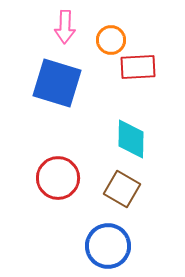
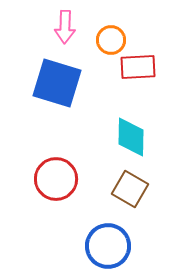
cyan diamond: moved 2 px up
red circle: moved 2 px left, 1 px down
brown square: moved 8 px right
